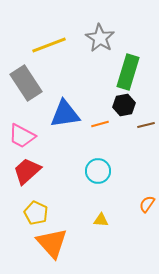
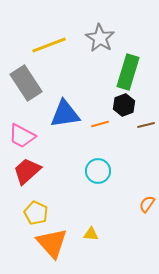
black hexagon: rotated 10 degrees counterclockwise
yellow triangle: moved 10 px left, 14 px down
